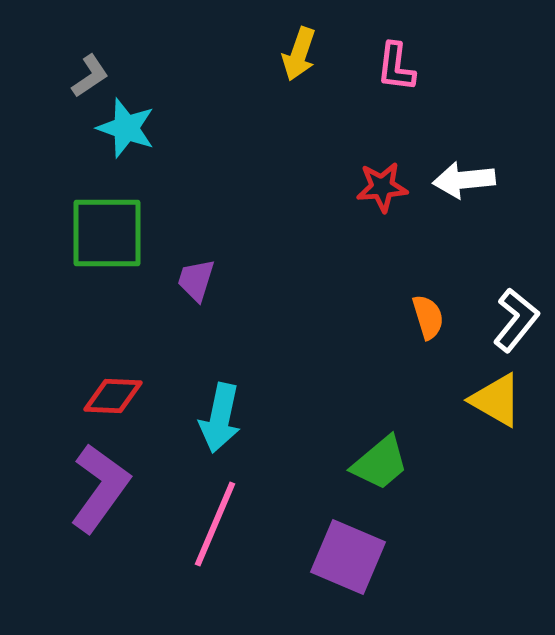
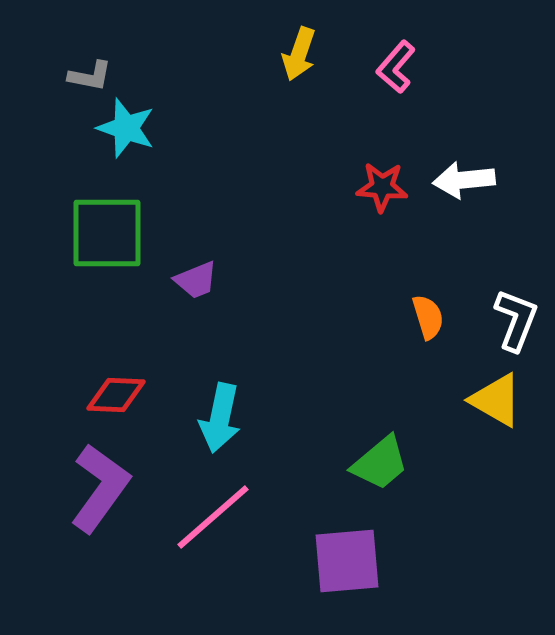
pink L-shape: rotated 34 degrees clockwise
gray L-shape: rotated 45 degrees clockwise
red star: rotated 9 degrees clockwise
purple trapezoid: rotated 129 degrees counterclockwise
white L-shape: rotated 18 degrees counterclockwise
red diamond: moved 3 px right, 1 px up
pink line: moved 2 px left, 7 px up; rotated 26 degrees clockwise
purple square: moved 1 px left, 4 px down; rotated 28 degrees counterclockwise
